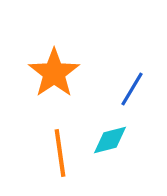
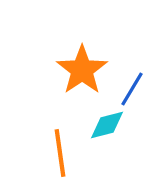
orange star: moved 28 px right, 3 px up
cyan diamond: moved 3 px left, 15 px up
